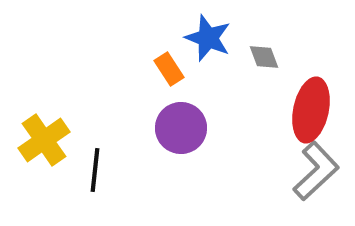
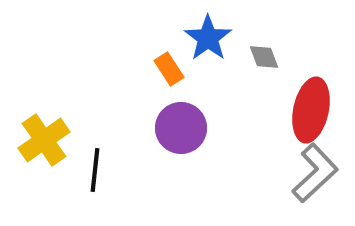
blue star: rotated 15 degrees clockwise
gray L-shape: moved 1 px left, 2 px down
